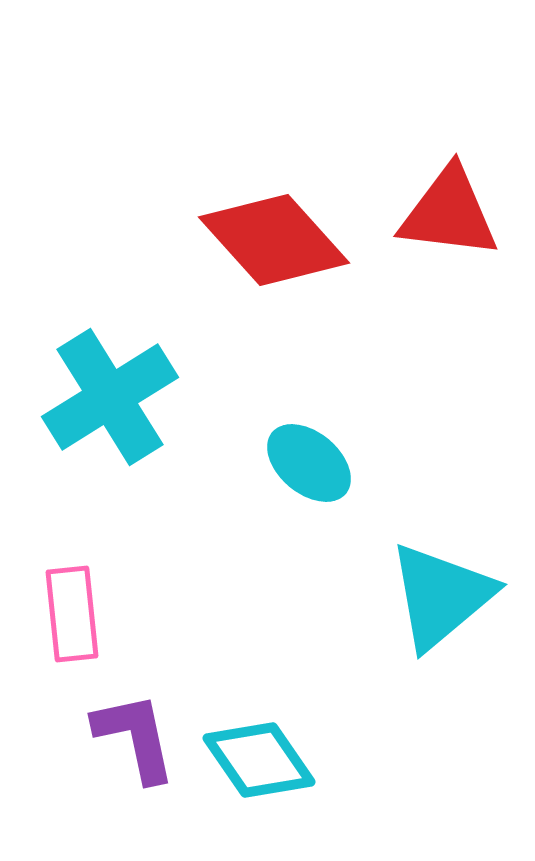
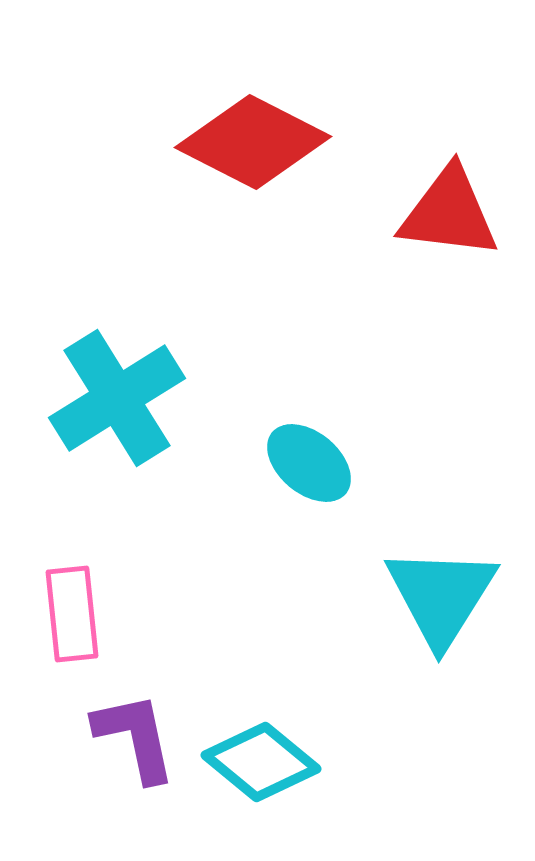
red diamond: moved 21 px left, 98 px up; rotated 21 degrees counterclockwise
cyan cross: moved 7 px right, 1 px down
cyan triangle: rotated 18 degrees counterclockwise
cyan diamond: moved 2 px right, 2 px down; rotated 16 degrees counterclockwise
